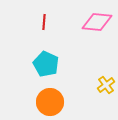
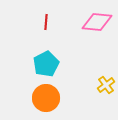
red line: moved 2 px right
cyan pentagon: rotated 20 degrees clockwise
orange circle: moved 4 px left, 4 px up
